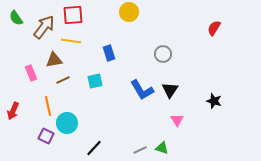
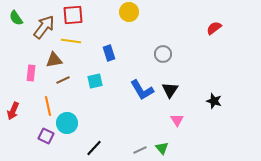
red semicircle: rotated 21 degrees clockwise
pink rectangle: rotated 28 degrees clockwise
green triangle: rotated 32 degrees clockwise
